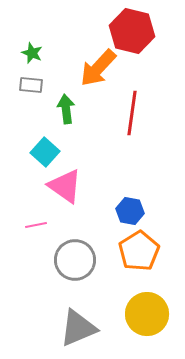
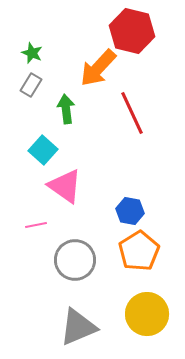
gray rectangle: rotated 65 degrees counterclockwise
red line: rotated 33 degrees counterclockwise
cyan square: moved 2 px left, 2 px up
gray triangle: moved 1 px up
